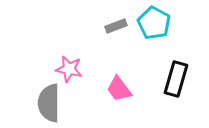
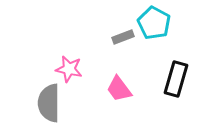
gray rectangle: moved 7 px right, 11 px down
